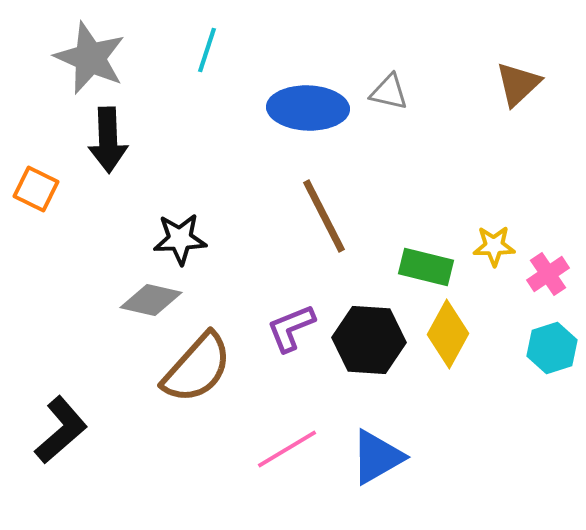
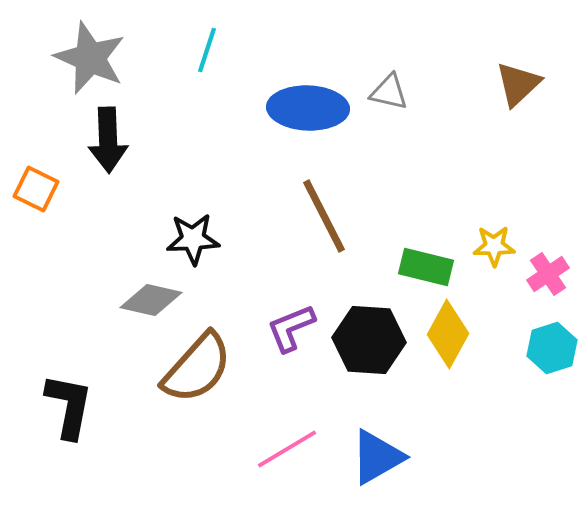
black star: moved 13 px right
black L-shape: moved 8 px right, 24 px up; rotated 38 degrees counterclockwise
